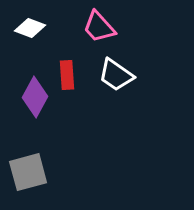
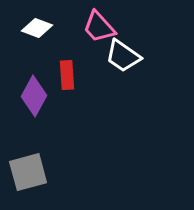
white diamond: moved 7 px right
white trapezoid: moved 7 px right, 19 px up
purple diamond: moved 1 px left, 1 px up
